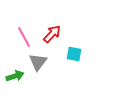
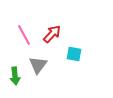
pink line: moved 2 px up
gray triangle: moved 3 px down
green arrow: rotated 102 degrees clockwise
